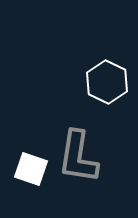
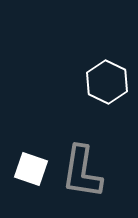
gray L-shape: moved 4 px right, 15 px down
